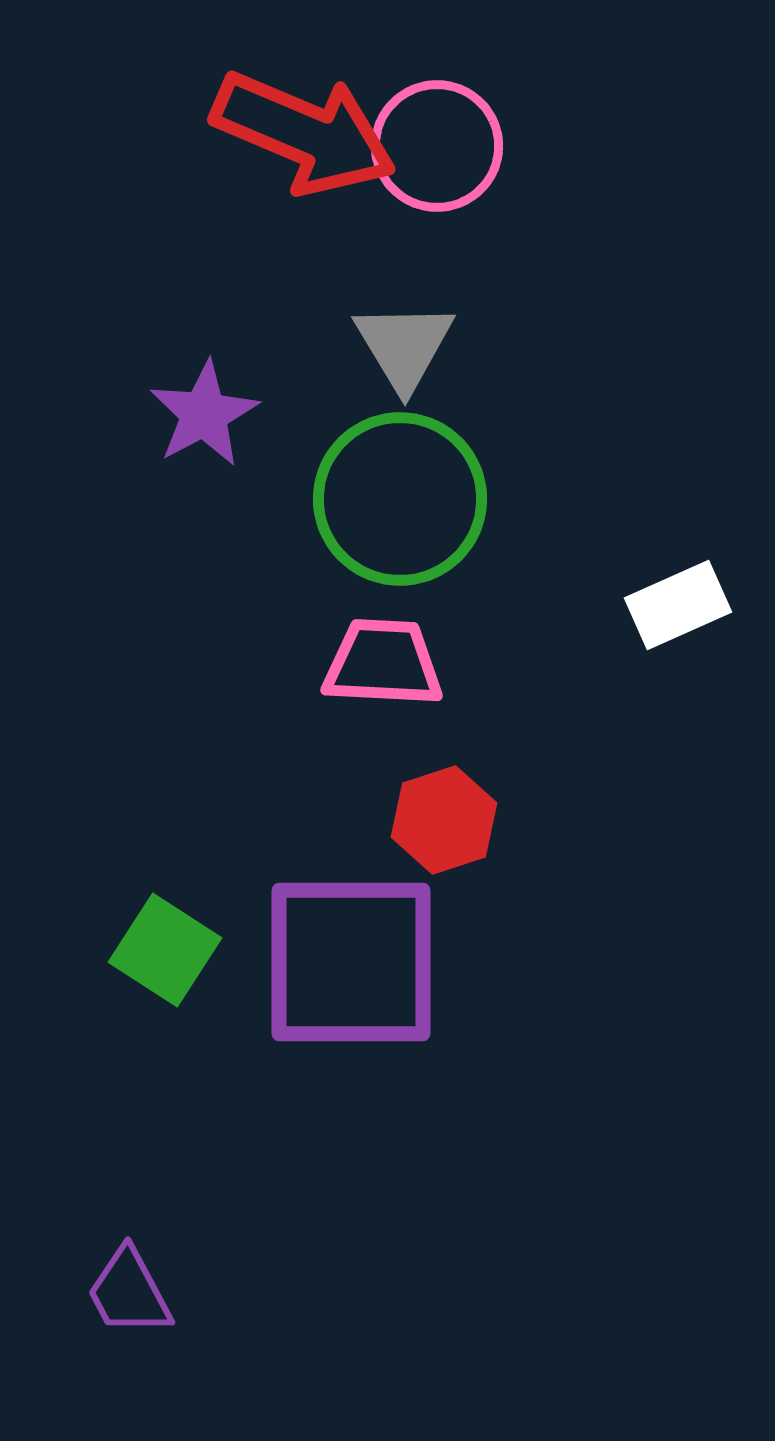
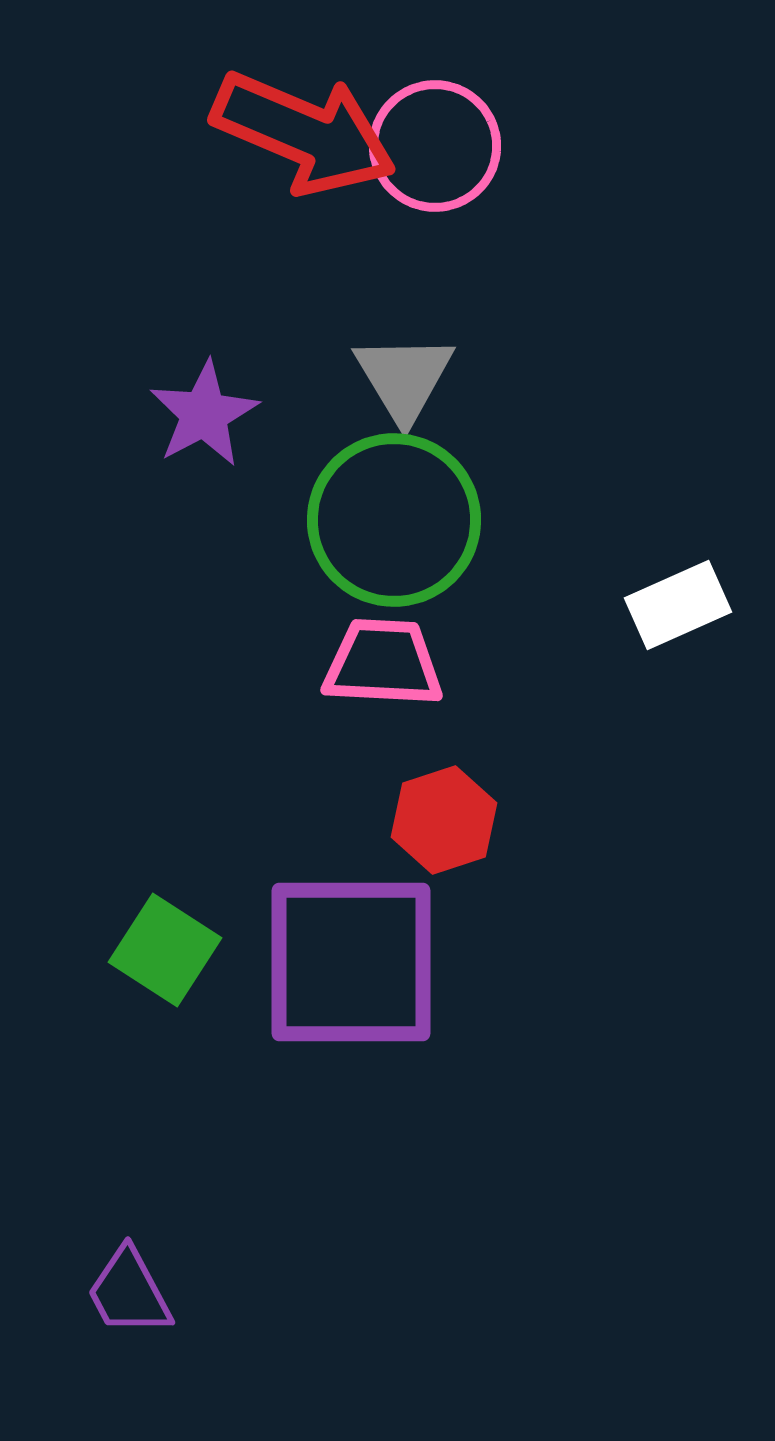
pink circle: moved 2 px left
gray triangle: moved 32 px down
green circle: moved 6 px left, 21 px down
